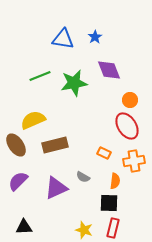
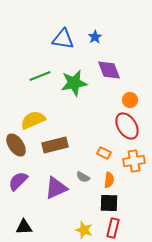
orange semicircle: moved 6 px left, 1 px up
